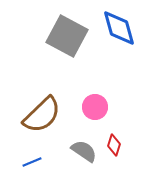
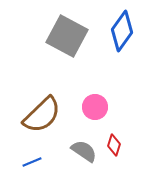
blue diamond: moved 3 px right, 3 px down; rotated 51 degrees clockwise
